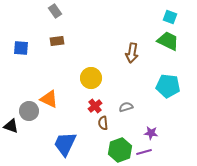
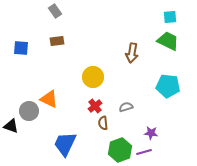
cyan square: rotated 24 degrees counterclockwise
yellow circle: moved 2 px right, 1 px up
